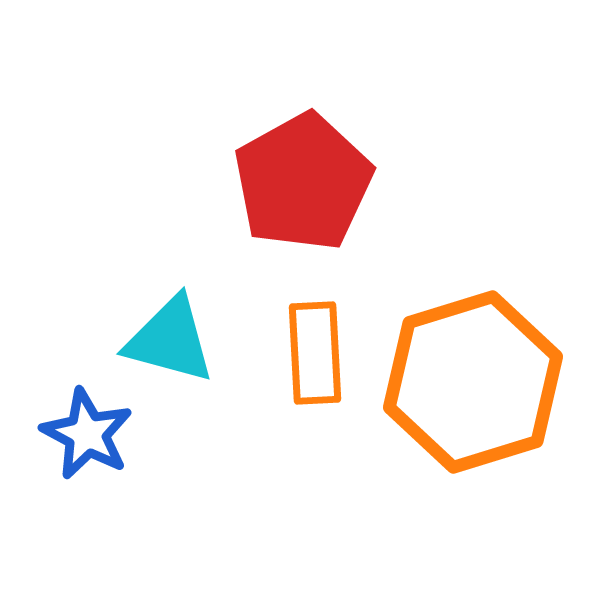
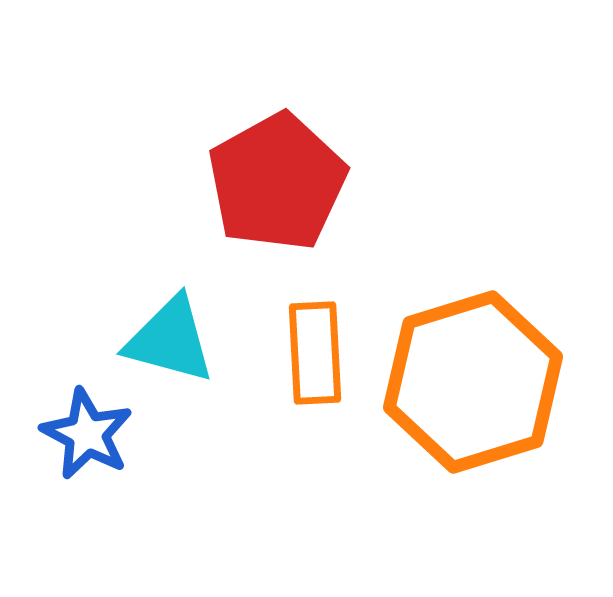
red pentagon: moved 26 px left
